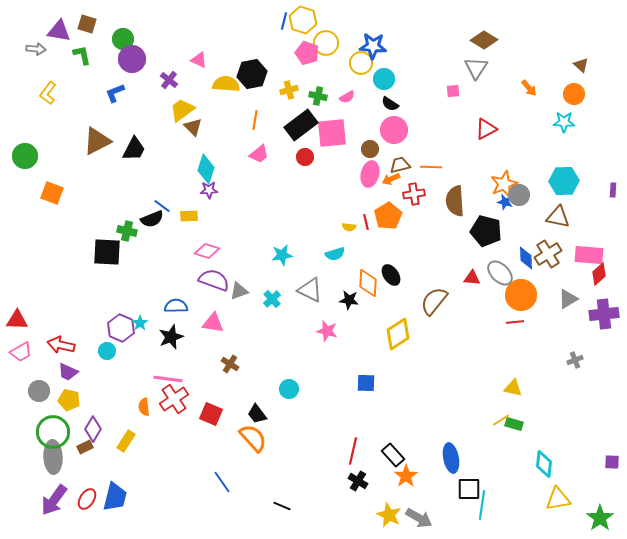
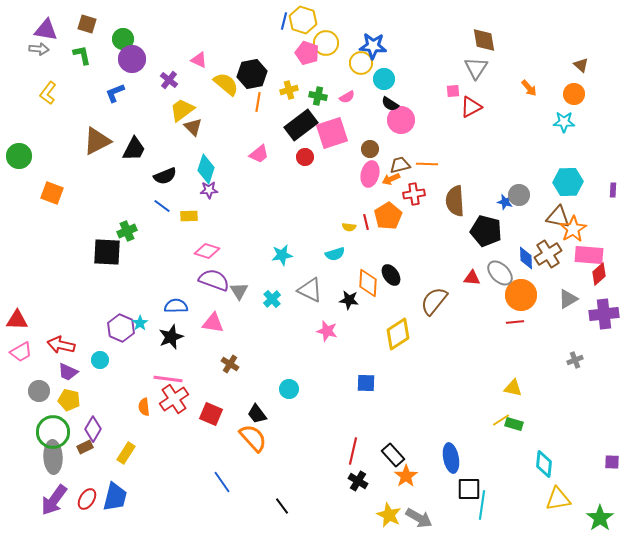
purple triangle at (59, 31): moved 13 px left, 1 px up
brown diamond at (484, 40): rotated 48 degrees clockwise
gray arrow at (36, 49): moved 3 px right
yellow semicircle at (226, 84): rotated 36 degrees clockwise
orange line at (255, 120): moved 3 px right, 18 px up
red triangle at (486, 129): moved 15 px left, 22 px up
pink circle at (394, 130): moved 7 px right, 10 px up
pink square at (332, 133): rotated 12 degrees counterclockwise
green circle at (25, 156): moved 6 px left
orange line at (431, 167): moved 4 px left, 3 px up
cyan hexagon at (564, 181): moved 4 px right, 1 px down
orange star at (504, 184): moved 69 px right, 45 px down; rotated 8 degrees counterclockwise
black semicircle at (152, 219): moved 13 px right, 43 px up
green cross at (127, 231): rotated 36 degrees counterclockwise
gray triangle at (239, 291): rotated 42 degrees counterclockwise
cyan circle at (107, 351): moved 7 px left, 9 px down
yellow rectangle at (126, 441): moved 12 px down
black line at (282, 506): rotated 30 degrees clockwise
